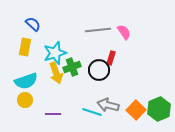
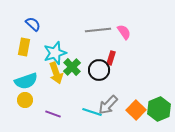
yellow rectangle: moved 1 px left
green cross: rotated 24 degrees counterclockwise
gray arrow: rotated 60 degrees counterclockwise
purple line: rotated 21 degrees clockwise
